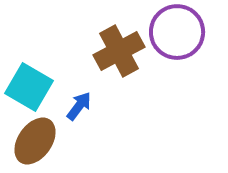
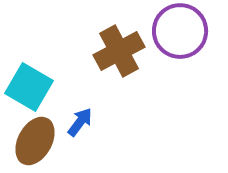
purple circle: moved 3 px right, 1 px up
blue arrow: moved 1 px right, 16 px down
brown ellipse: rotated 6 degrees counterclockwise
